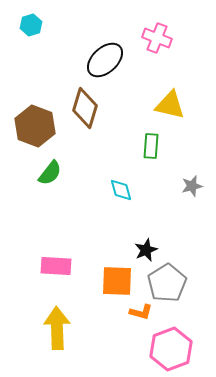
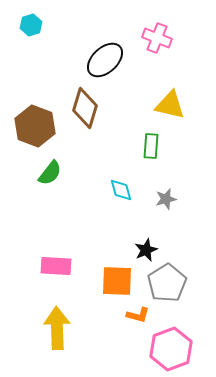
gray star: moved 26 px left, 13 px down
orange L-shape: moved 3 px left, 3 px down
